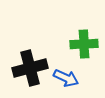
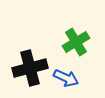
green cross: moved 8 px left, 2 px up; rotated 28 degrees counterclockwise
